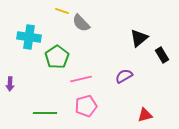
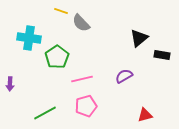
yellow line: moved 1 px left
cyan cross: moved 1 px down
black rectangle: rotated 49 degrees counterclockwise
pink line: moved 1 px right
green line: rotated 30 degrees counterclockwise
